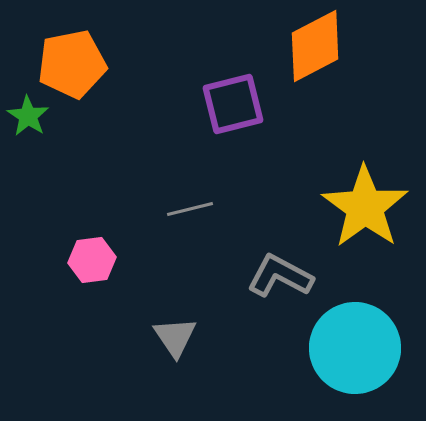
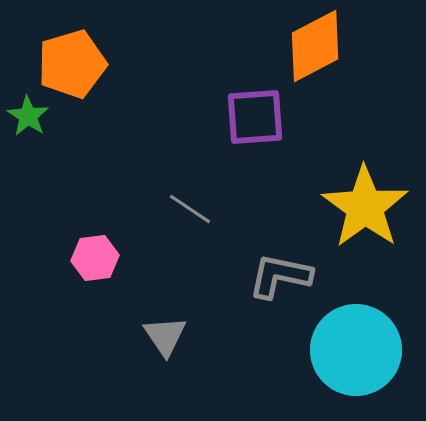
orange pentagon: rotated 6 degrees counterclockwise
purple square: moved 22 px right, 13 px down; rotated 10 degrees clockwise
gray line: rotated 48 degrees clockwise
pink hexagon: moved 3 px right, 2 px up
gray L-shape: rotated 16 degrees counterclockwise
gray triangle: moved 10 px left, 1 px up
cyan circle: moved 1 px right, 2 px down
